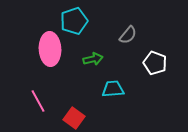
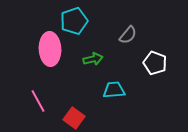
cyan trapezoid: moved 1 px right, 1 px down
